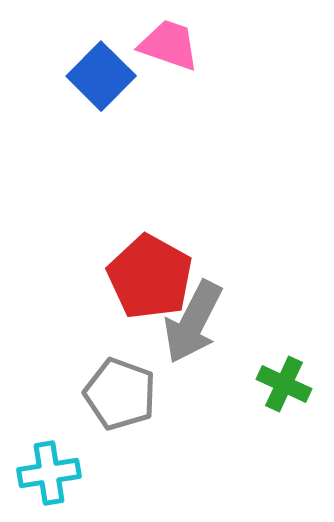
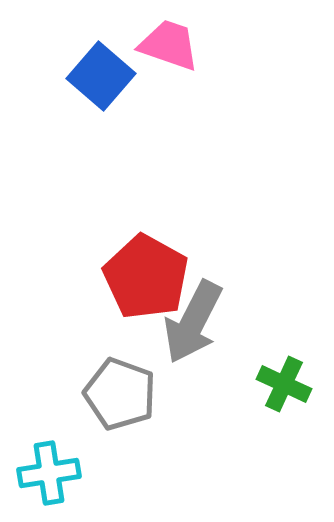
blue square: rotated 4 degrees counterclockwise
red pentagon: moved 4 px left
